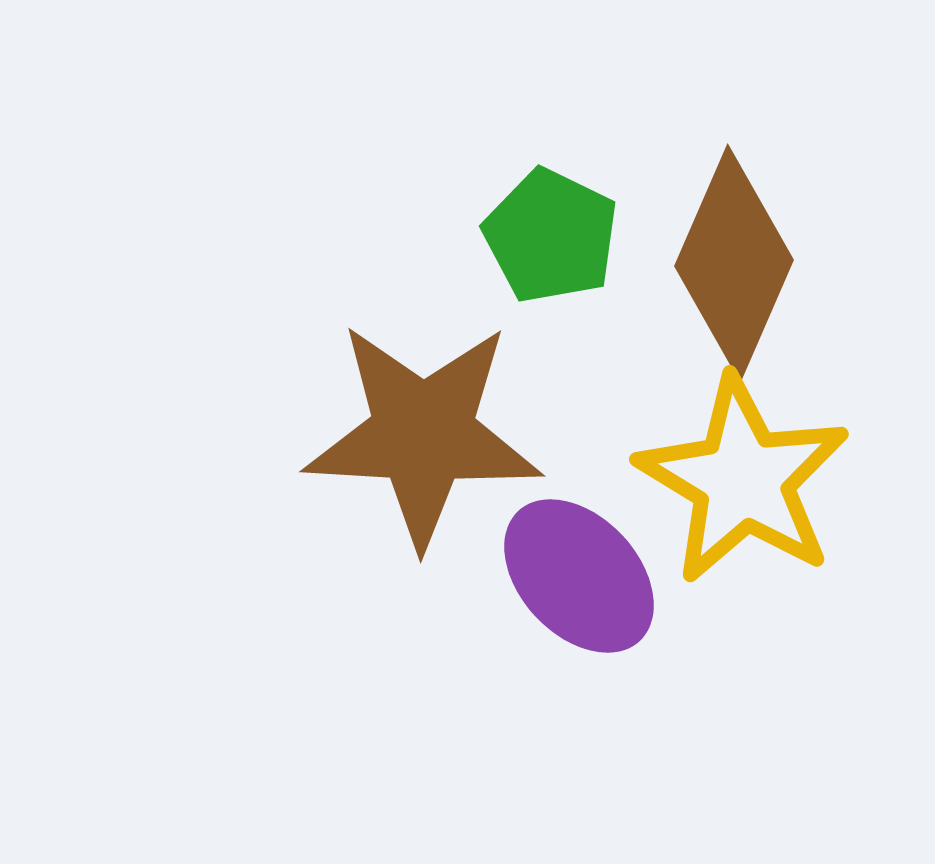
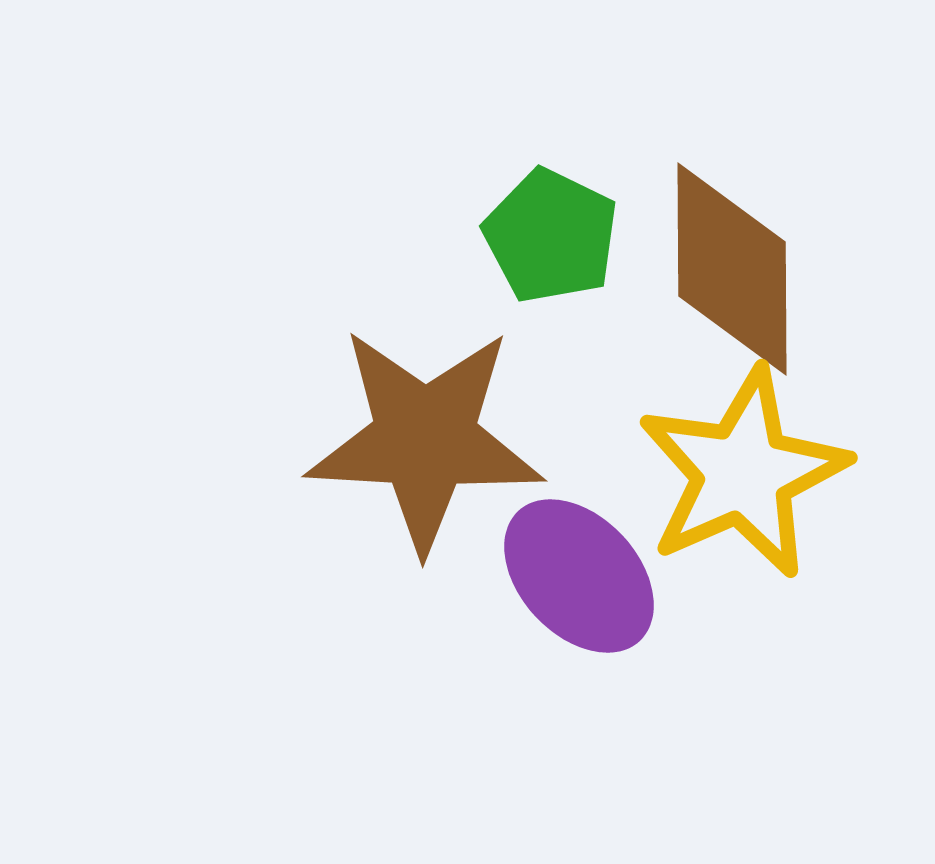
brown diamond: moved 2 px left, 6 px down; rotated 24 degrees counterclockwise
brown star: moved 2 px right, 5 px down
yellow star: moved 7 px up; rotated 17 degrees clockwise
